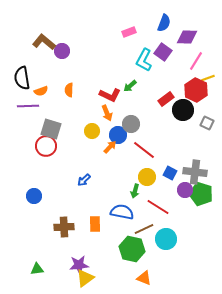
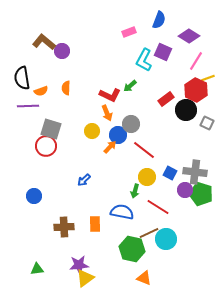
blue semicircle at (164, 23): moved 5 px left, 3 px up
purple diamond at (187, 37): moved 2 px right, 1 px up; rotated 30 degrees clockwise
purple square at (163, 52): rotated 12 degrees counterclockwise
orange semicircle at (69, 90): moved 3 px left, 2 px up
black circle at (183, 110): moved 3 px right
brown line at (144, 229): moved 5 px right, 4 px down
